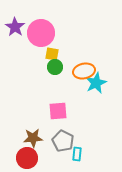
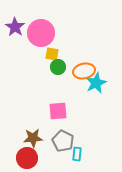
green circle: moved 3 px right
